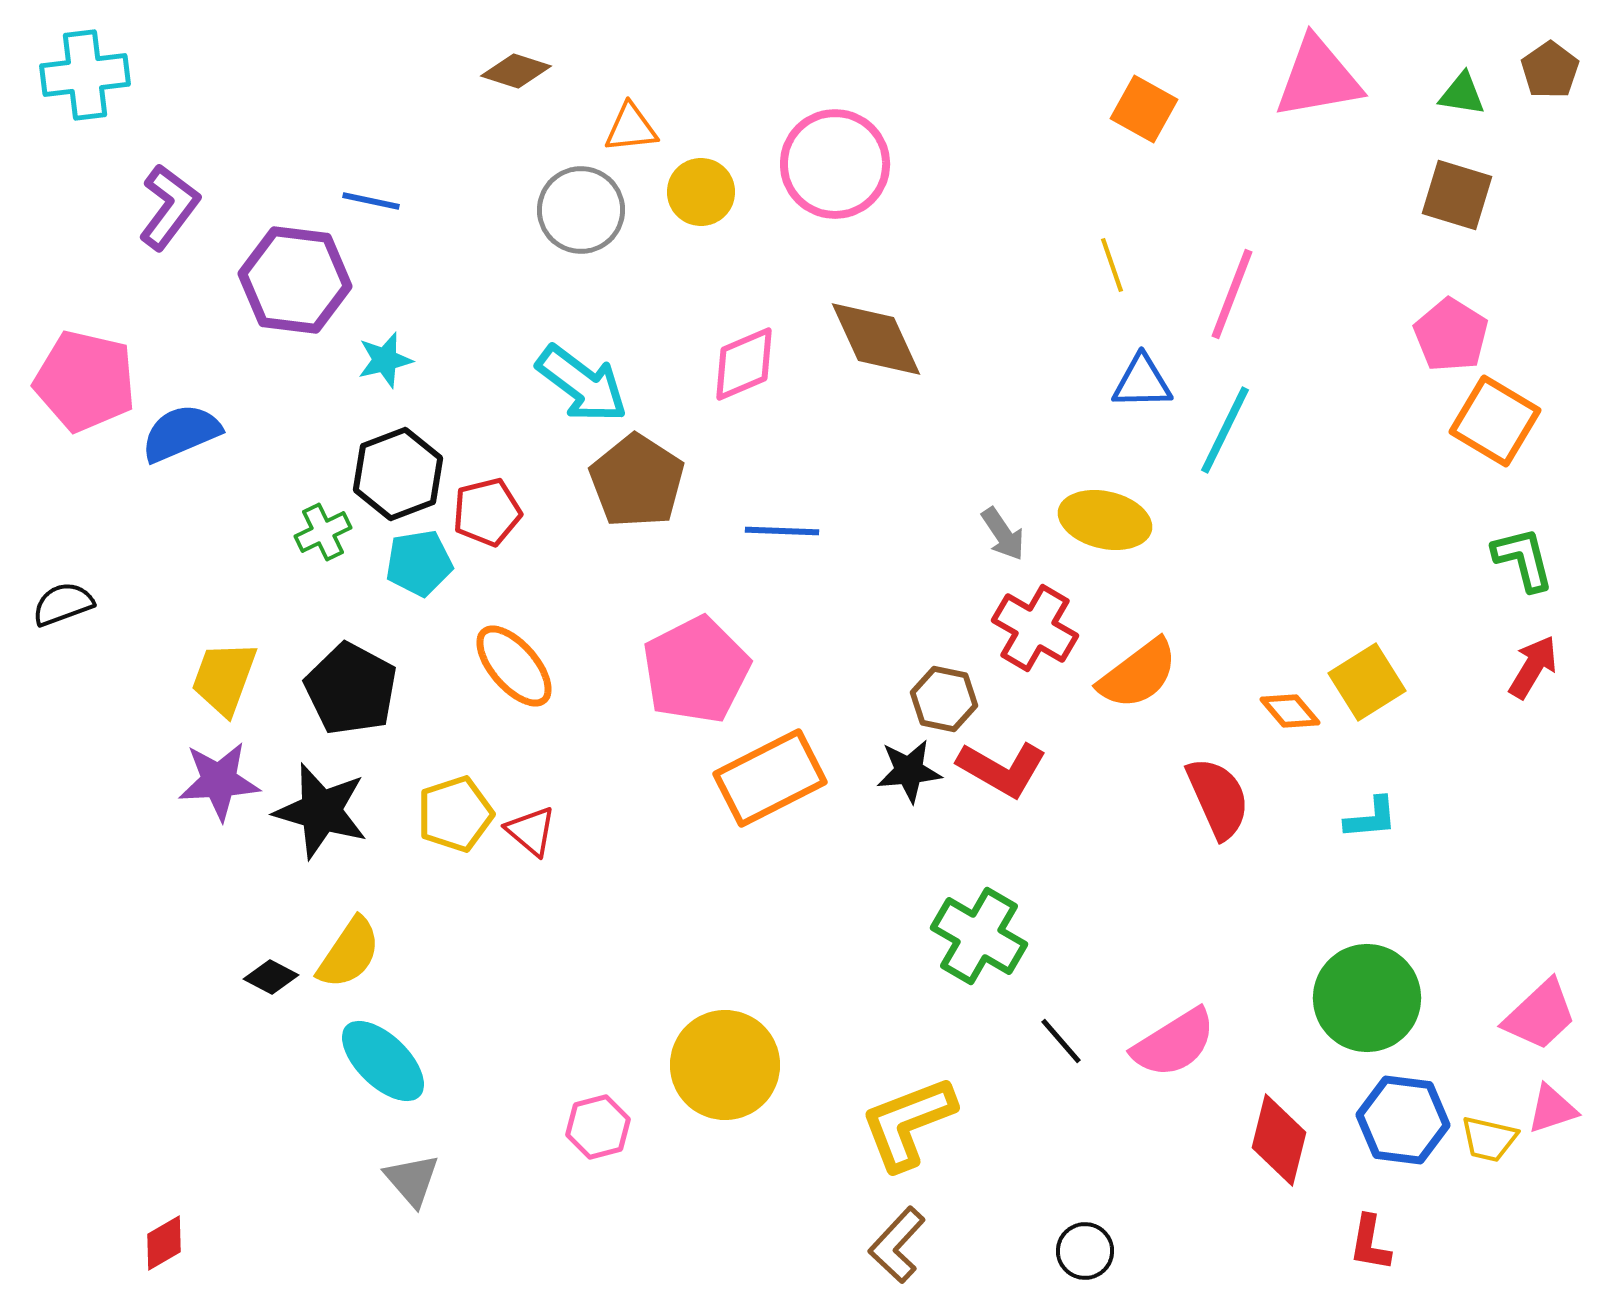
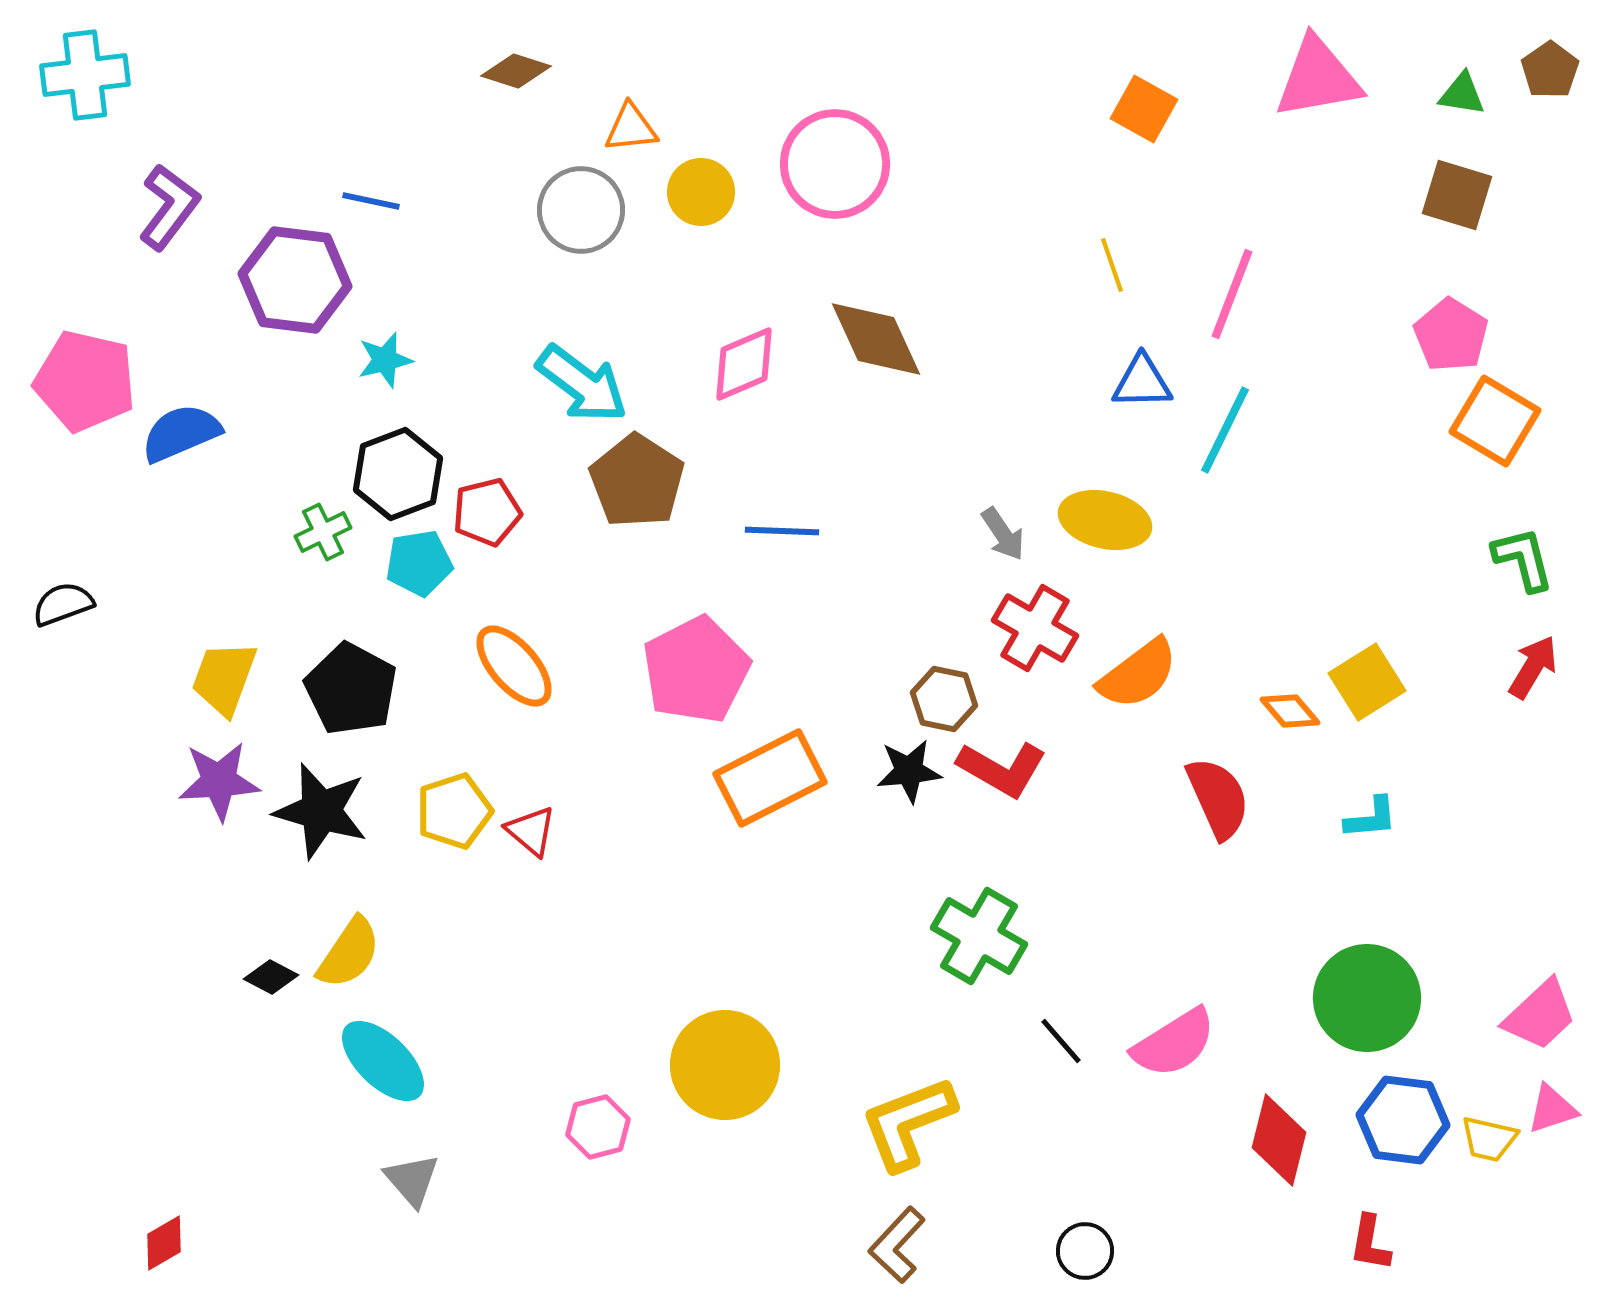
yellow pentagon at (455, 814): moved 1 px left, 3 px up
